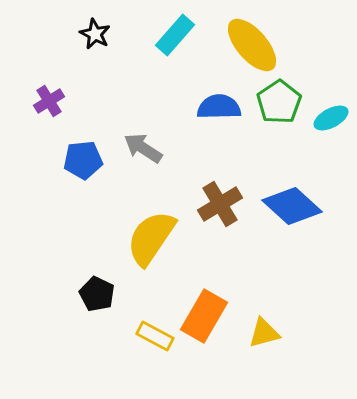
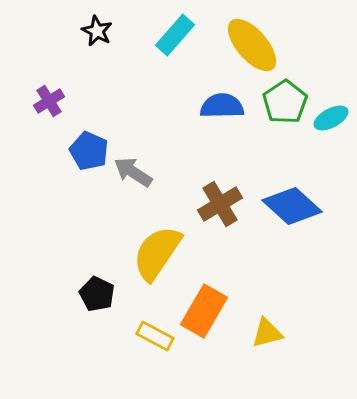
black star: moved 2 px right, 3 px up
green pentagon: moved 6 px right
blue semicircle: moved 3 px right, 1 px up
gray arrow: moved 10 px left, 24 px down
blue pentagon: moved 6 px right, 9 px up; rotated 30 degrees clockwise
yellow semicircle: moved 6 px right, 15 px down
orange rectangle: moved 5 px up
yellow triangle: moved 3 px right
